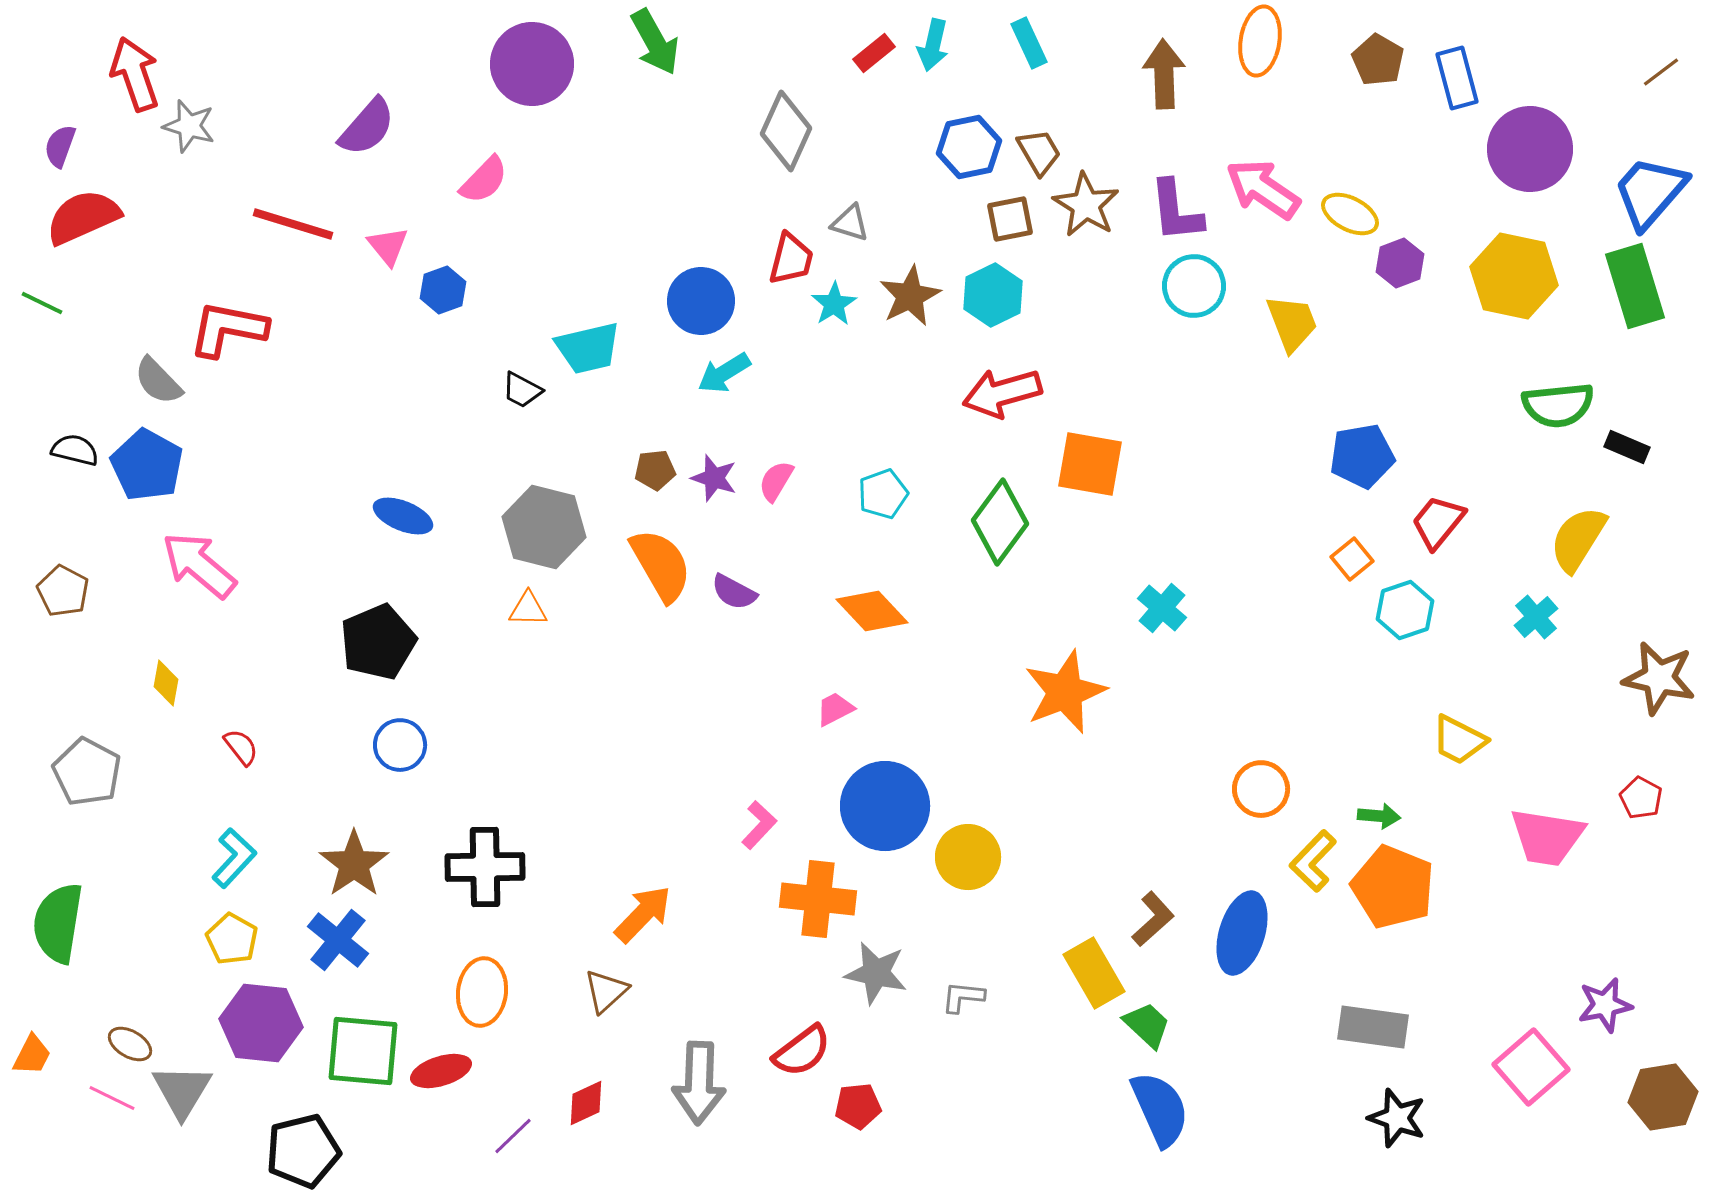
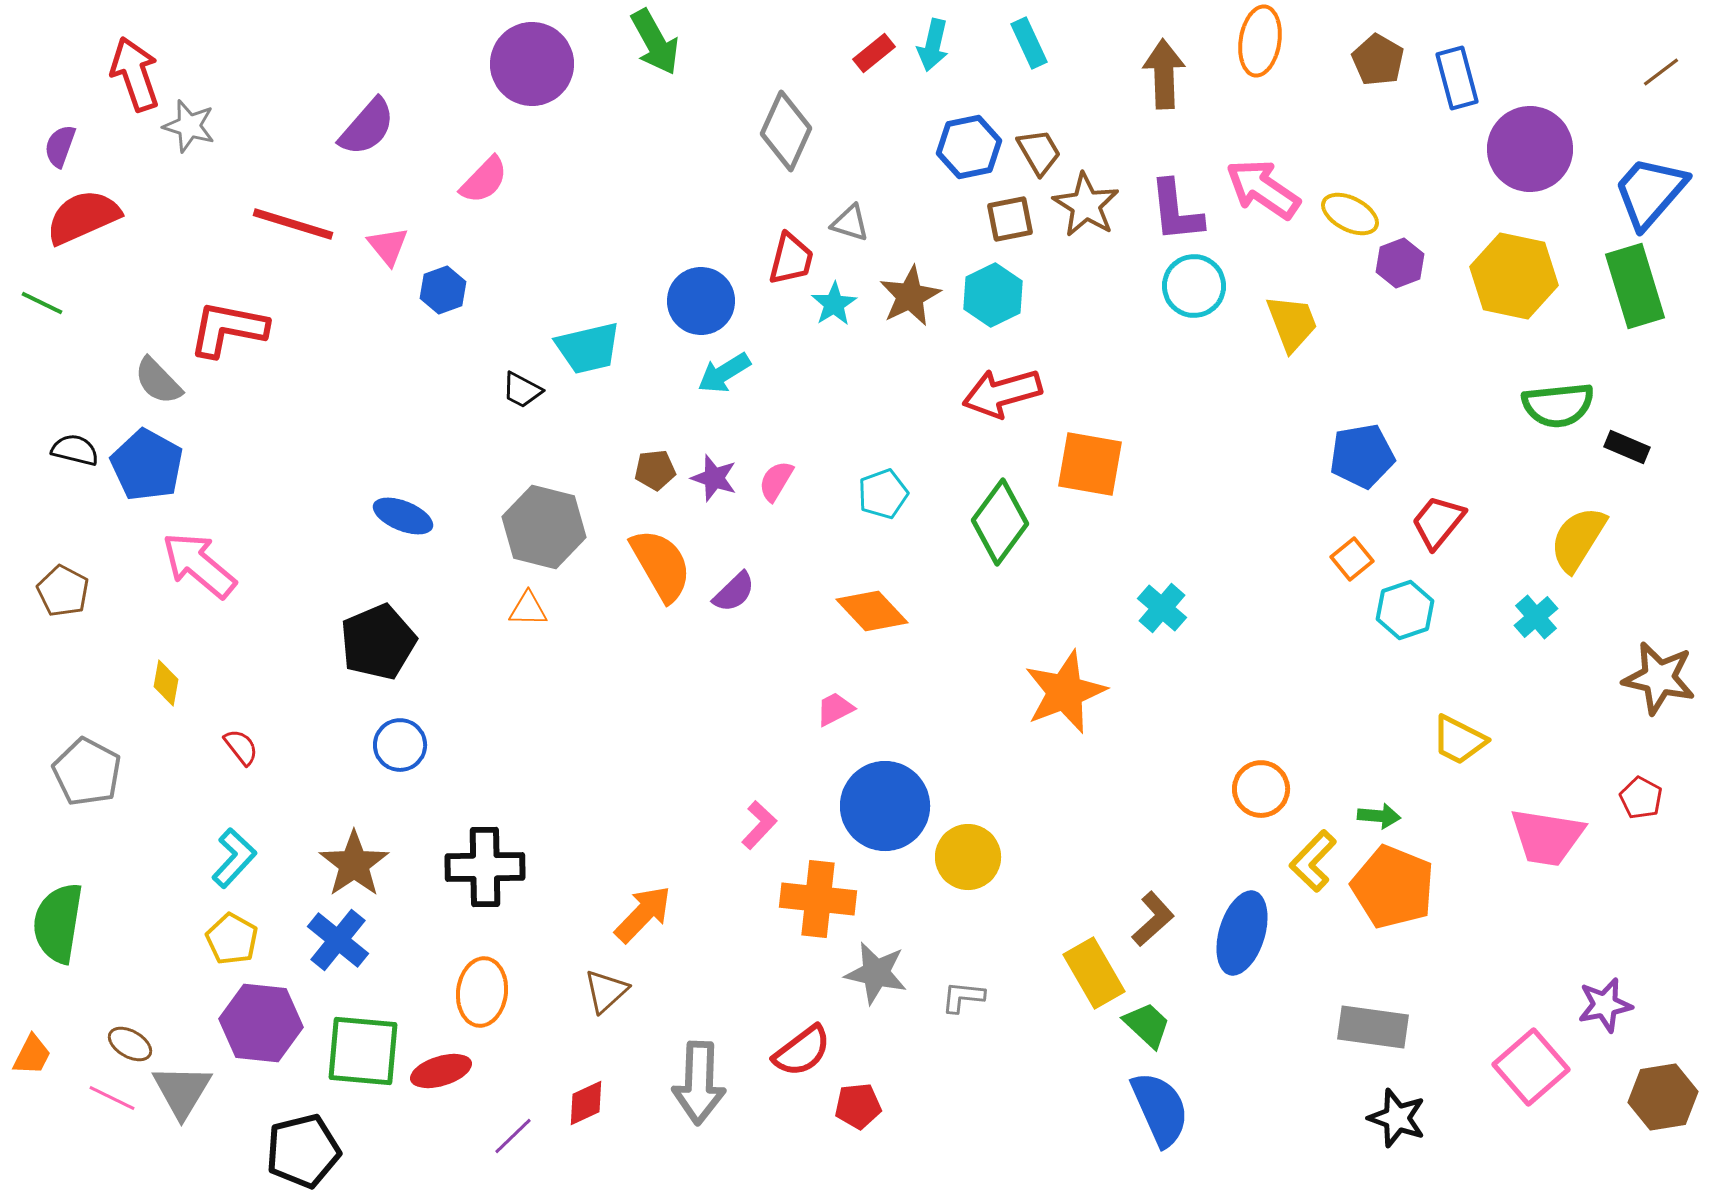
purple semicircle at (734, 592): rotated 72 degrees counterclockwise
